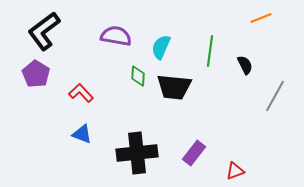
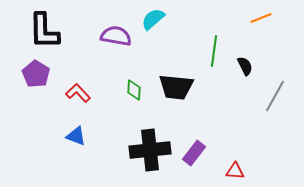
black L-shape: rotated 54 degrees counterclockwise
cyan semicircle: moved 8 px left, 28 px up; rotated 25 degrees clockwise
green line: moved 4 px right
black semicircle: moved 1 px down
green diamond: moved 4 px left, 14 px down
black trapezoid: moved 2 px right
red L-shape: moved 3 px left
blue triangle: moved 6 px left, 2 px down
black cross: moved 13 px right, 3 px up
red triangle: rotated 24 degrees clockwise
